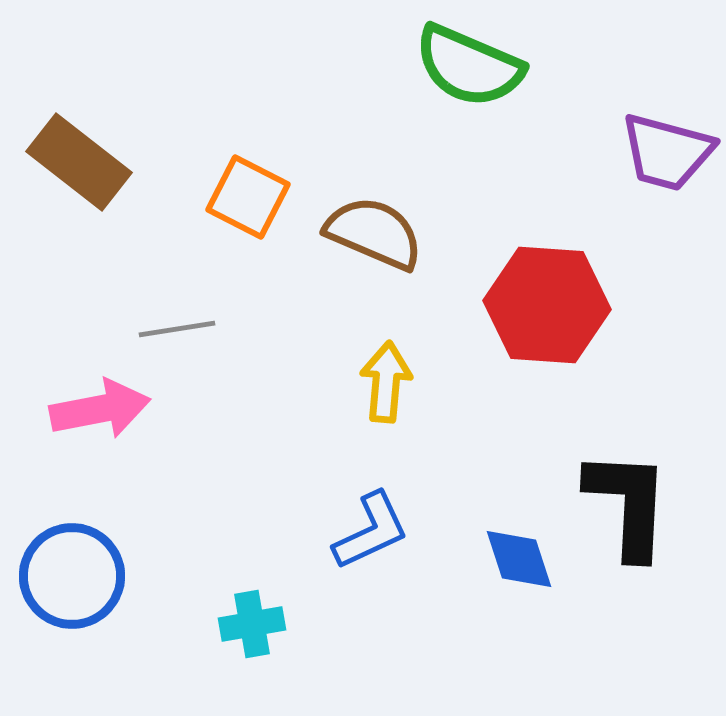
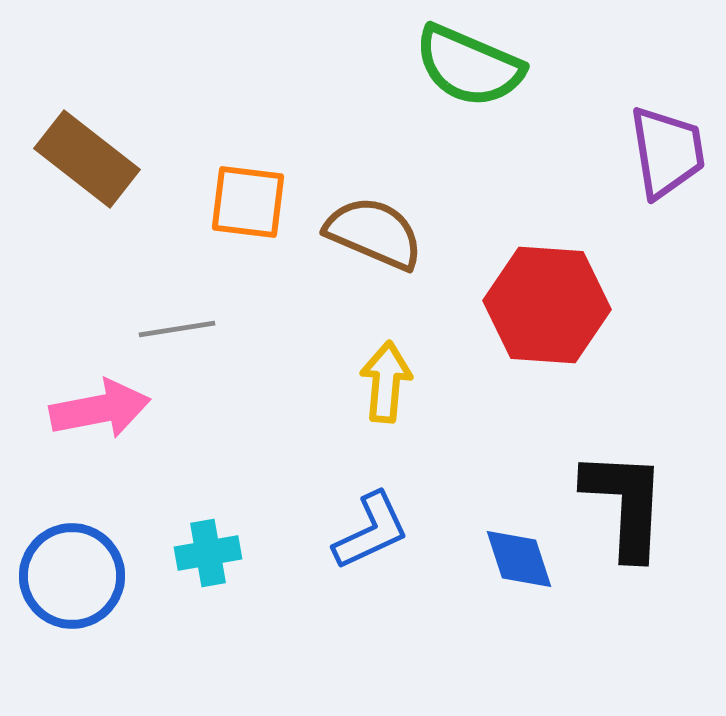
purple trapezoid: rotated 114 degrees counterclockwise
brown rectangle: moved 8 px right, 3 px up
orange square: moved 5 px down; rotated 20 degrees counterclockwise
black L-shape: moved 3 px left
cyan cross: moved 44 px left, 71 px up
